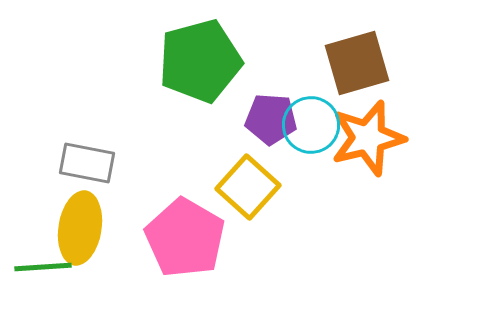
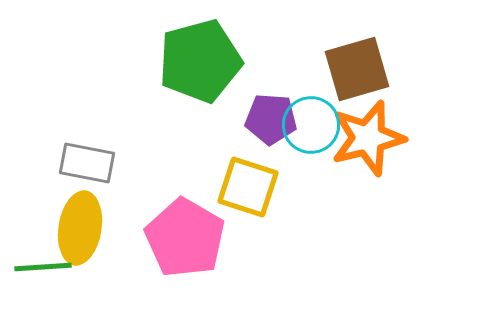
brown square: moved 6 px down
yellow square: rotated 24 degrees counterclockwise
